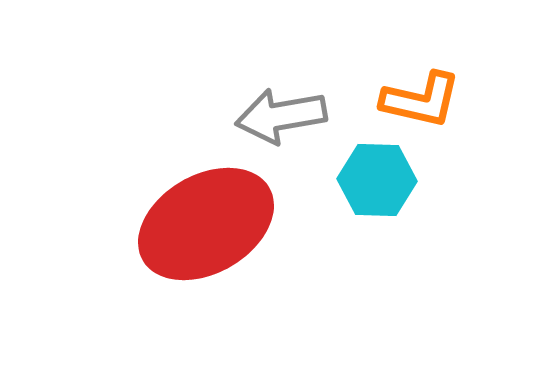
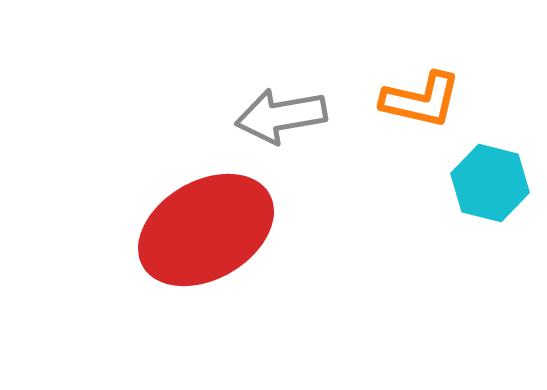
cyan hexagon: moved 113 px right, 3 px down; rotated 12 degrees clockwise
red ellipse: moved 6 px down
